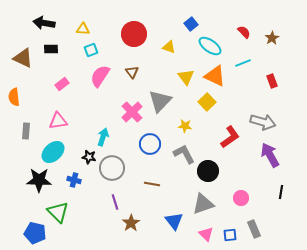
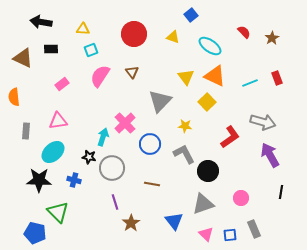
black arrow at (44, 23): moved 3 px left, 1 px up
blue square at (191, 24): moved 9 px up
yellow triangle at (169, 47): moved 4 px right, 10 px up
cyan line at (243, 63): moved 7 px right, 20 px down
red rectangle at (272, 81): moved 5 px right, 3 px up
pink cross at (132, 112): moved 7 px left, 11 px down
